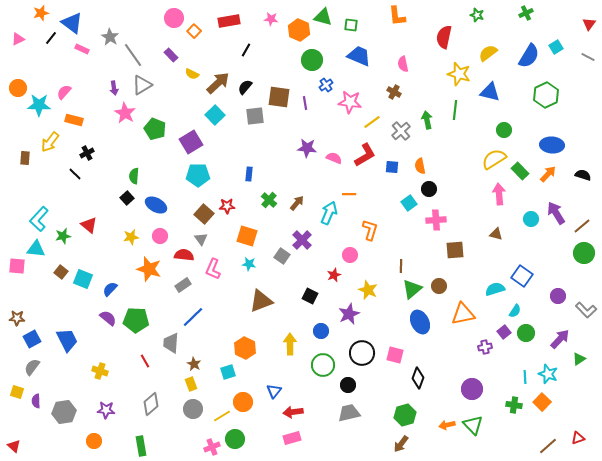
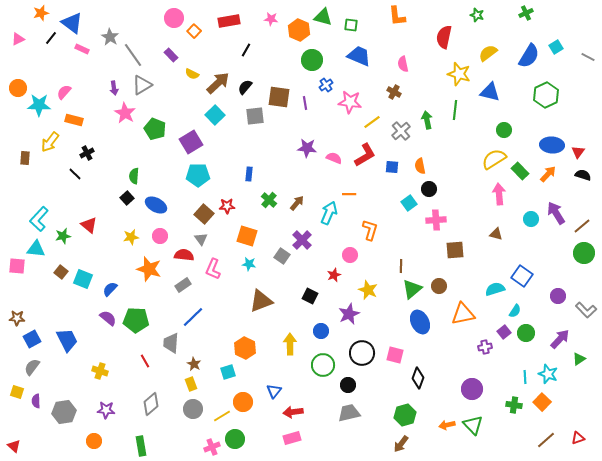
red triangle at (589, 24): moved 11 px left, 128 px down
brown line at (548, 446): moved 2 px left, 6 px up
